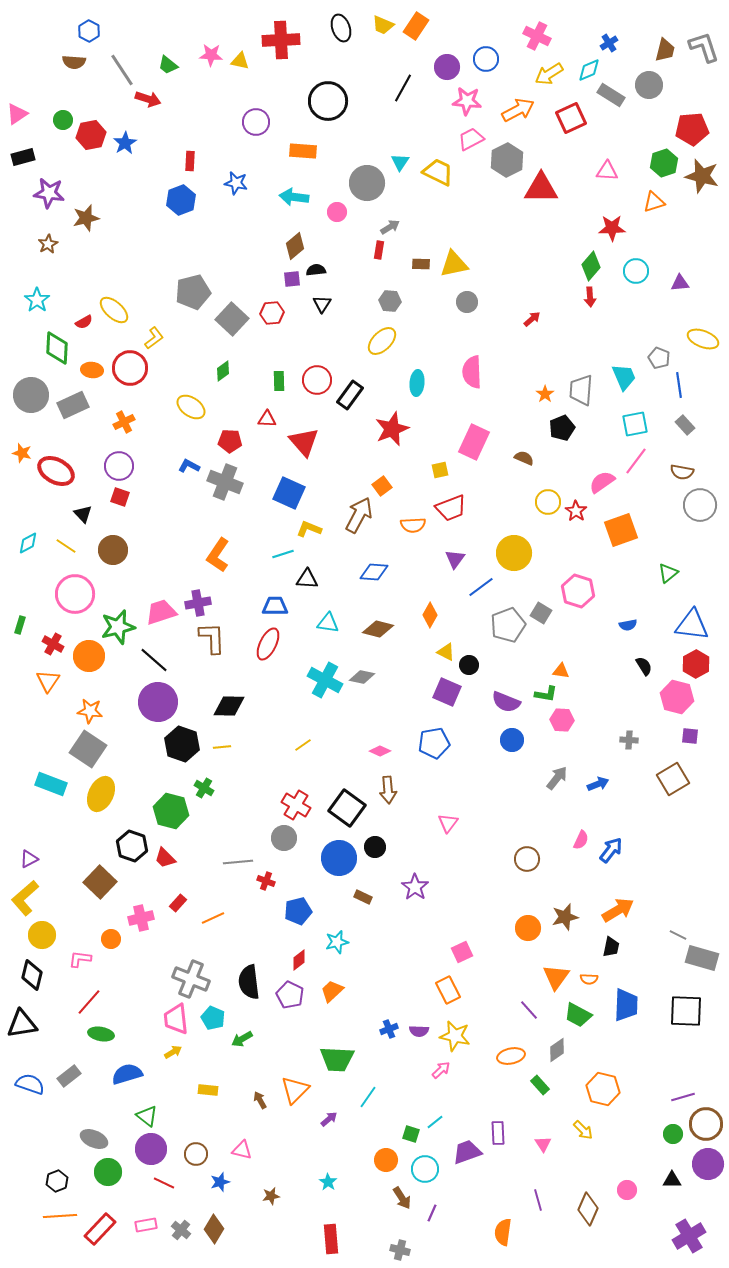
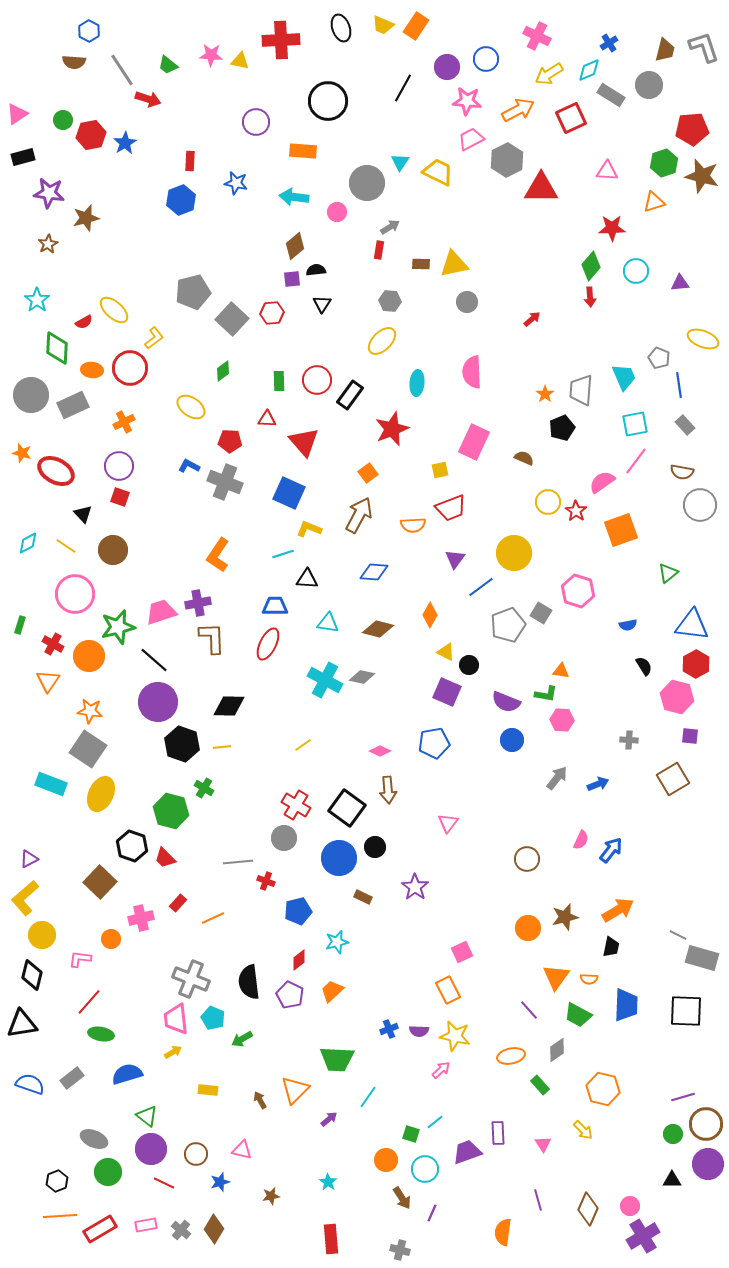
orange square at (382, 486): moved 14 px left, 13 px up
gray rectangle at (69, 1076): moved 3 px right, 2 px down
pink circle at (627, 1190): moved 3 px right, 16 px down
red rectangle at (100, 1229): rotated 16 degrees clockwise
purple cross at (689, 1236): moved 46 px left
